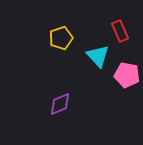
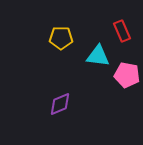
red rectangle: moved 2 px right
yellow pentagon: rotated 20 degrees clockwise
cyan triangle: rotated 40 degrees counterclockwise
